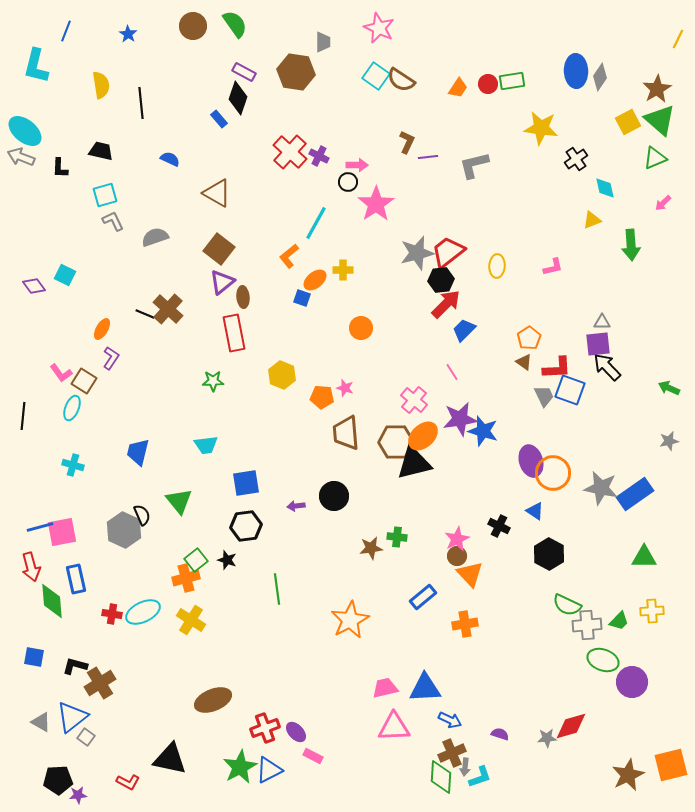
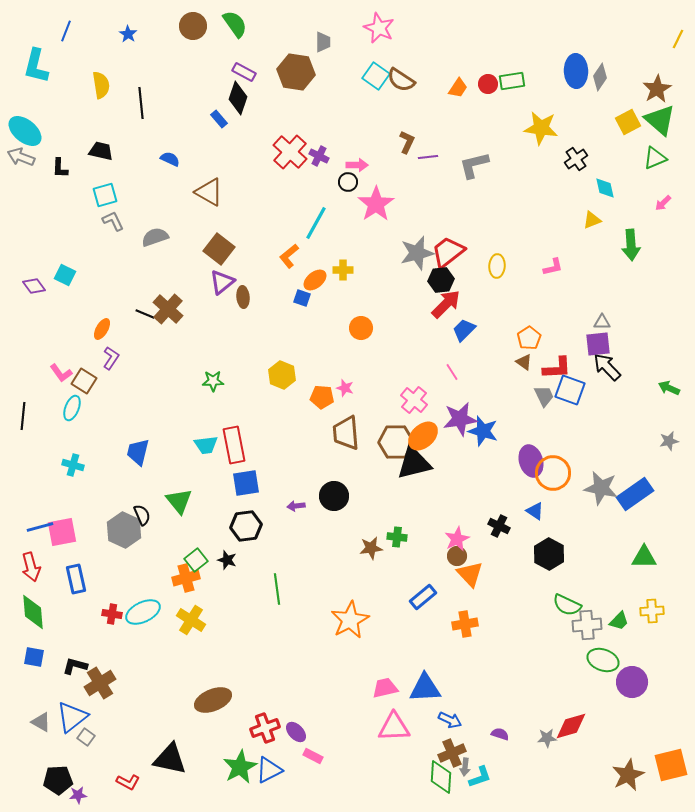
brown triangle at (217, 193): moved 8 px left, 1 px up
red rectangle at (234, 333): moved 112 px down
green diamond at (52, 601): moved 19 px left, 11 px down
